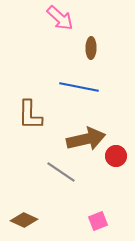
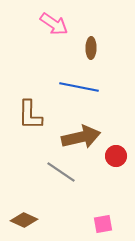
pink arrow: moved 6 px left, 6 px down; rotated 8 degrees counterclockwise
brown arrow: moved 5 px left, 2 px up
pink square: moved 5 px right, 3 px down; rotated 12 degrees clockwise
